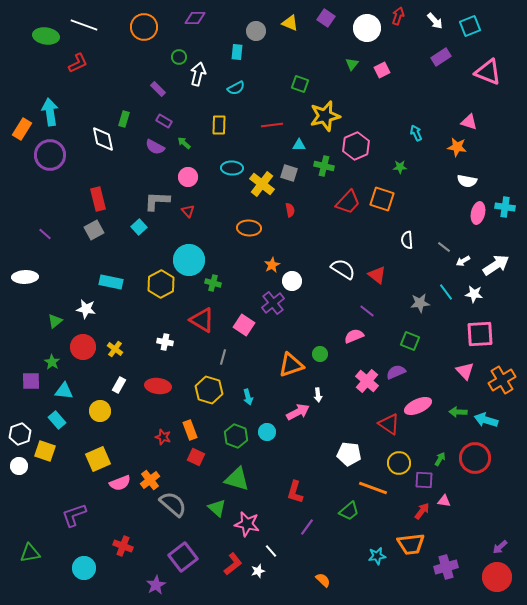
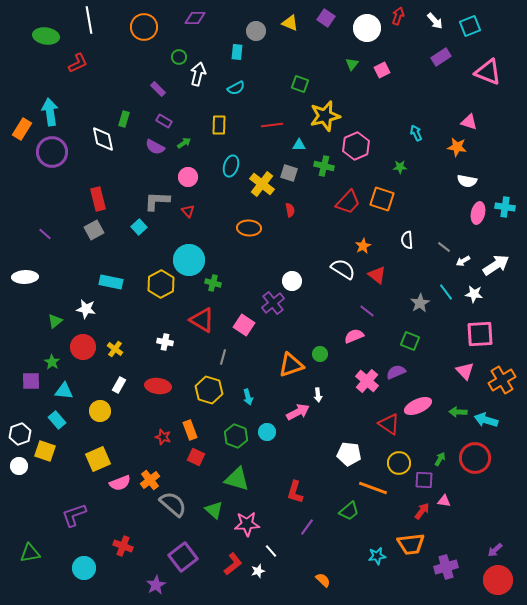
white line at (84, 25): moved 5 px right, 5 px up; rotated 60 degrees clockwise
green arrow at (184, 143): rotated 104 degrees clockwise
purple circle at (50, 155): moved 2 px right, 3 px up
cyan ellipse at (232, 168): moved 1 px left, 2 px up; rotated 75 degrees counterclockwise
orange star at (272, 265): moved 91 px right, 19 px up
gray star at (420, 303): rotated 24 degrees counterclockwise
green triangle at (217, 508): moved 3 px left, 2 px down
pink star at (247, 524): rotated 15 degrees counterclockwise
purple arrow at (500, 547): moved 5 px left, 3 px down
red circle at (497, 577): moved 1 px right, 3 px down
